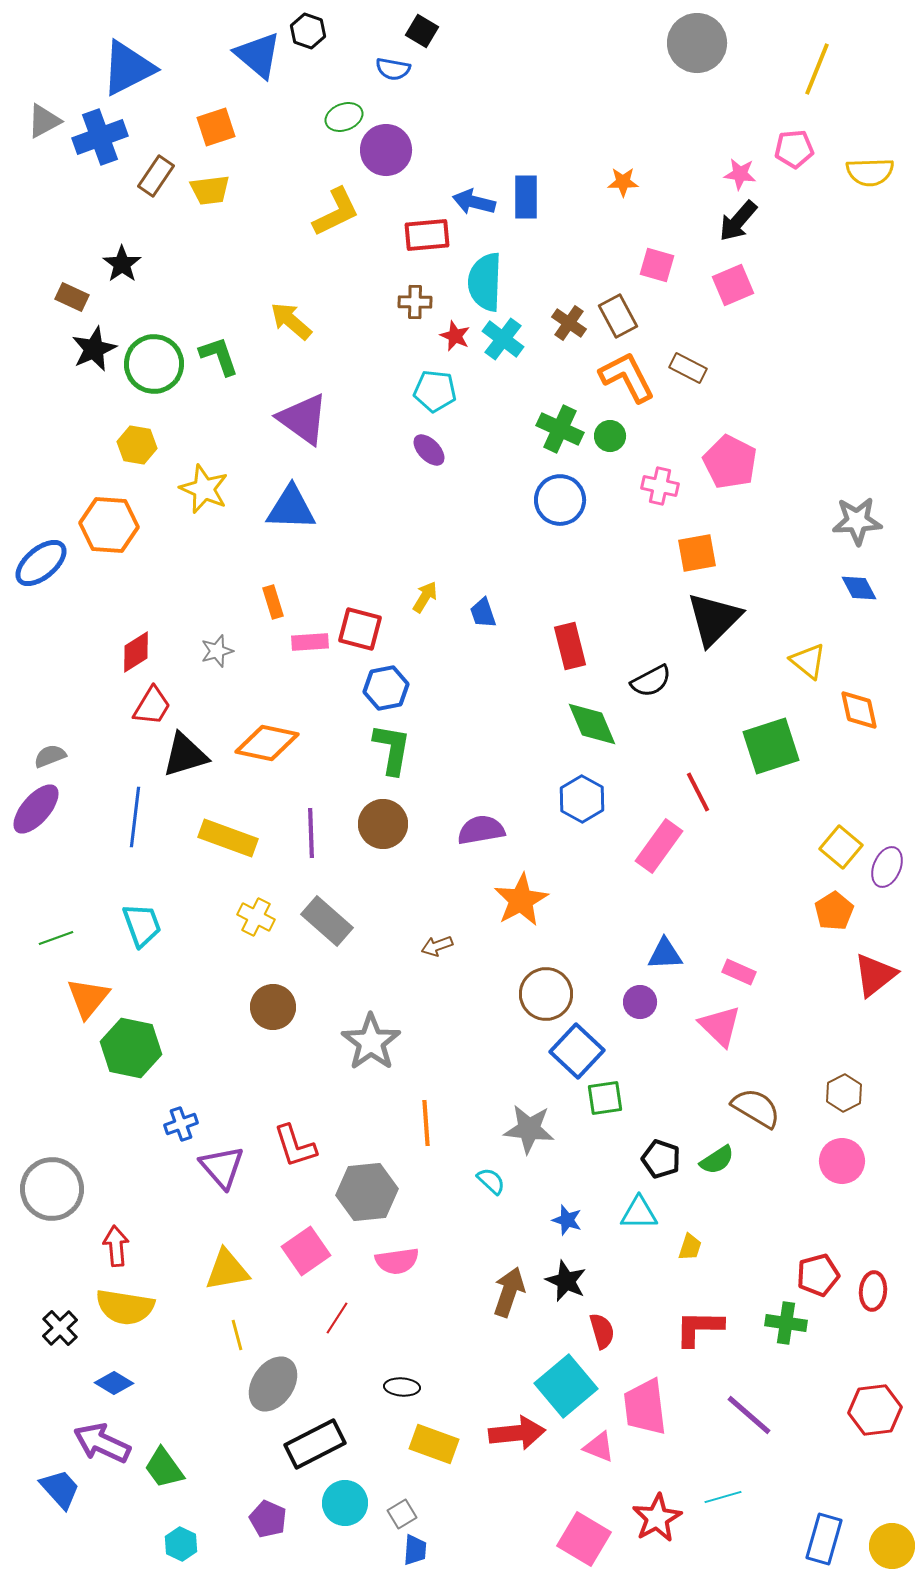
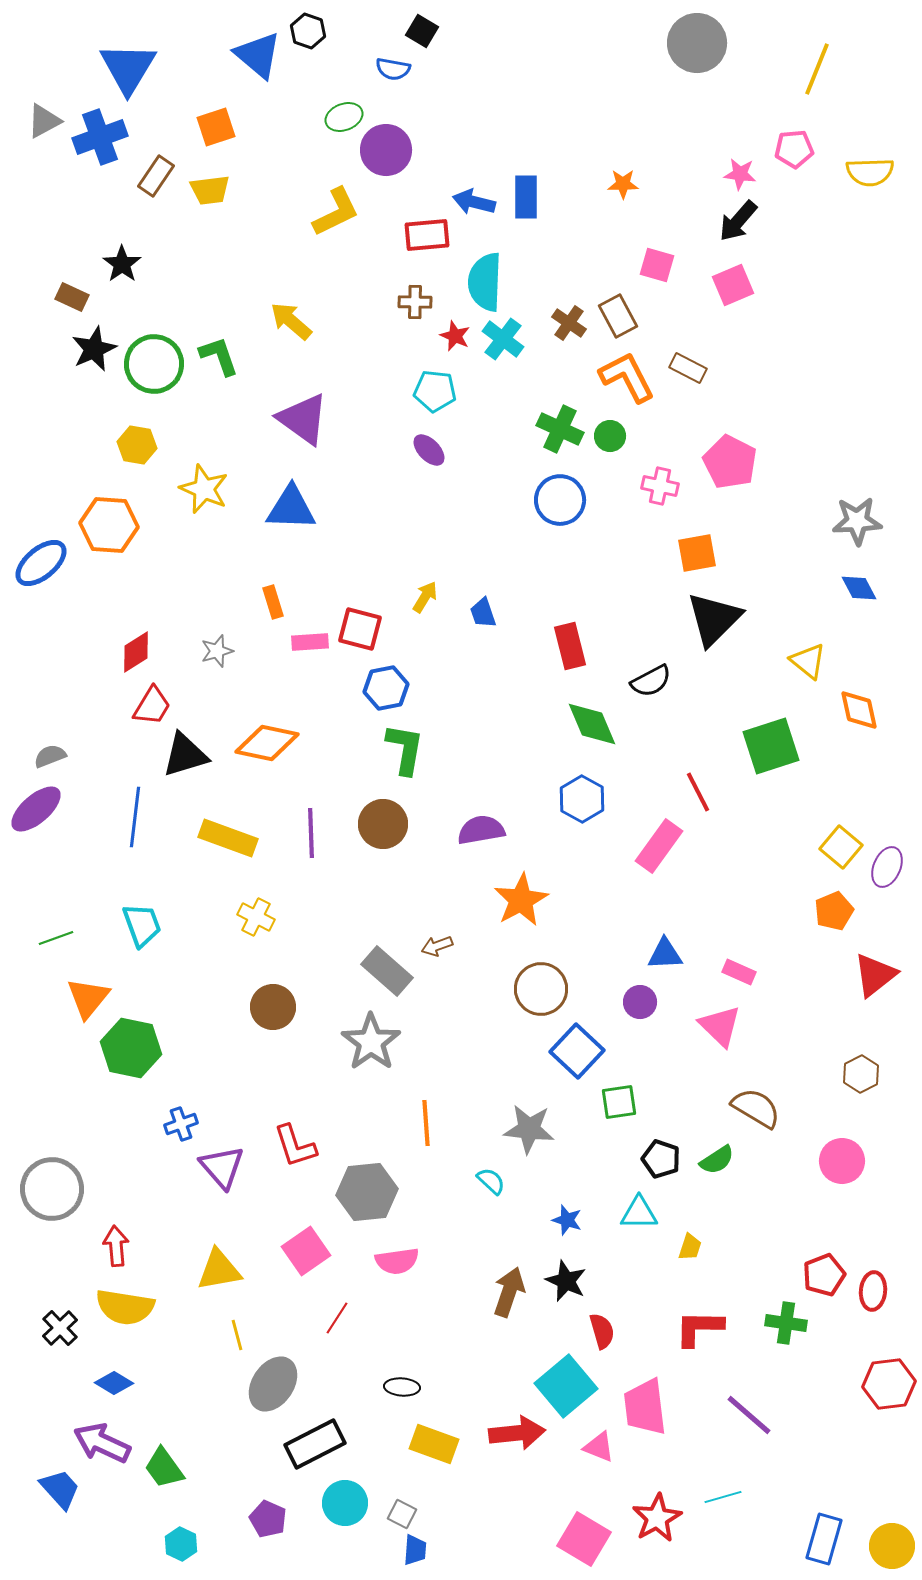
blue triangle at (128, 68): rotated 32 degrees counterclockwise
orange star at (623, 182): moved 2 px down
green L-shape at (392, 749): moved 13 px right
purple ellipse at (36, 809): rotated 8 degrees clockwise
orange pentagon at (834, 911): rotated 9 degrees clockwise
gray rectangle at (327, 921): moved 60 px right, 50 px down
brown circle at (546, 994): moved 5 px left, 5 px up
brown hexagon at (844, 1093): moved 17 px right, 19 px up
green square at (605, 1098): moved 14 px right, 4 px down
yellow triangle at (227, 1270): moved 8 px left
red pentagon at (818, 1275): moved 6 px right; rotated 6 degrees counterclockwise
red hexagon at (875, 1410): moved 14 px right, 26 px up
gray square at (402, 1514): rotated 32 degrees counterclockwise
